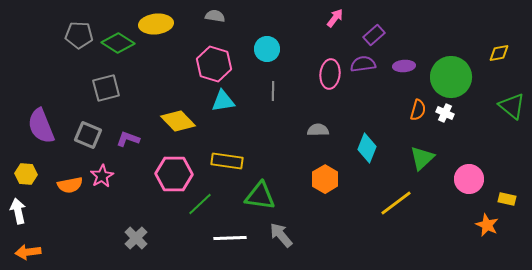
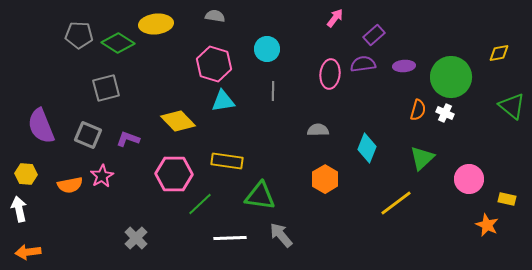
white arrow at (18, 211): moved 1 px right, 2 px up
